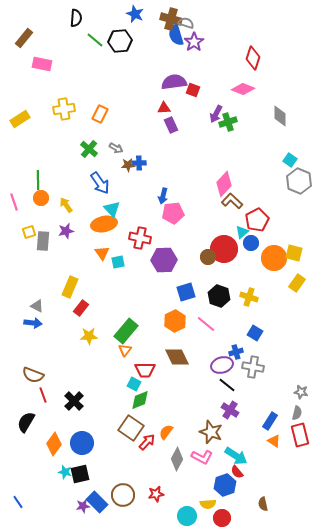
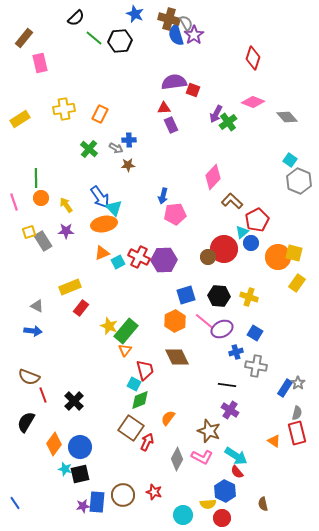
black semicircle at (76, 18): rotated 42 degrees clockwise
brown cross at (171, 19): moved 2 px left
gray semicircle at (186, 23): rotated 42 degrees clockwise
green line at (95, 40): moved 1 px left, 2 px up
purple star at (194, 42): moved 7 px up
pink rectangle at (42, 64): moved 2 px left, 1 px up; rotated 66 degrees clockwise
pink diamond at (243, 89): moved 10 px right, 13 px down
gray diamond at (280, 116): moved 7 px right, 1 px down; rotated 40 degrees counterclockwise
green cross at (228, 122): rotated 18 degrees counterclockwise
blue cross at (139, 163): moved 10 px left, 23 px up
green line at (38, 180): moved 2 px left, 2 px up
blue arrow at (100, 183): moved 14 px down
pink diamond at (224, 184): moved 11 px left, 7 px up
cyan triangle at (112, 209): moved 2 px right, 1 px up
pink pentagon at (173, 213): moved 2 px right, 1 px down
purple star at (66, 231): rotated 14 degrees clockwise
red cross at (140, 238): moved 1 px left, 19 px down; rotated 15 degrees clockwise
gray rectangle at (43, 241): rotated 36 degrees counterclockwise
orange triangle at (102, 253): rotated 42 degrees clockwise
orange circle at (274, 258): moved 4 px right, 1 px up
cyan square at (118, 262): rotated 16 degrees counterclockwise
yellow rectangle at (70, 287): rotated 45 degrees clockwise
blue square at (186, 292): moved 3 px down
black hexagon at (219, 296): rotated 15 degrees counterclockwise
blue arrow at (33, 323): moved 8 px down
pink line at (206, 324): moved 2 px left, 3 px up
yellow star at (89, 336): moved 20 px right, 10 px up; rotated 24 degrees clockwise
purple ellipse at (222, 365): moved 36 px up; rotated 10 degrees counterclockwise
gray cross at (253, 367): moved 3 px right, 1 px up
red trapezoid at (145, 370): rotated 105 degrees counterclockwise
brown semicircle at (33, 375): moved 4 px left, 2 px down
black line at (227, 385): rotated 30 degrees counterclockwise
gray star at (301, 392): moved 3 px left, 9 px up; rotated 24 degrees clockwise
blue rectangle at (270, 421): moved 15 px right, 33 px up
orange semicircle at (166, 432): moved 2 px right, 14 px up
brown star at (211, 432): moved 2 px left, 1 px up
red rectangle at (300, 435): moved 3 px left, 2 px up
red arrow at (147, 442): rotated 18 degrees counterclockwise
blue circle at (82, 443): moved 2 px left, 4 px down
cyan star at (65, 472): moved 3 px up
blue hexagon at (225, 485): moved 6 px down; rotated 15 degrees counterclockwise
red star at (156, 494): moved 2 px left, 2 px up; rotated 28 degrees clockwise
blue line at (18, 502): moved 3 px left, 1 px down
blue rectangle at (97, 502): rotated 50 degrees clockwise
cyan circle at (187, 516): moved 4 px left, 1 px up
